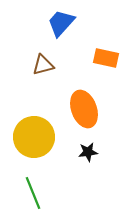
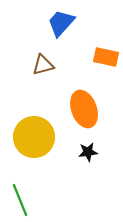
orange rectangle: moved 1 px up
green line: moved 13 px left, 7 px down
